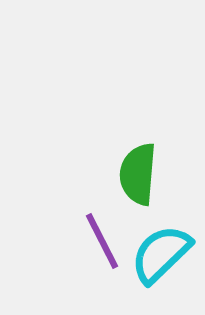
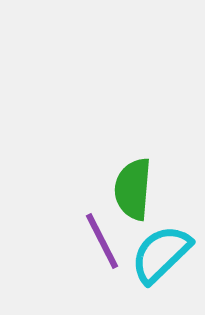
green semicircle: moved 5 px left, 15 px down
